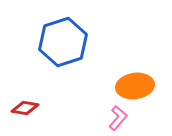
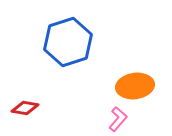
blue hexagon: moved 5 px right
pink L-shape: moved 1 px down
